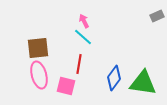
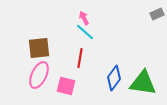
gray rectangle: moved 2 px up
pink arrow: moved 3 px up
cyan line: moved 2 px right, 5 px up
brown square: moved 1 px right
red line: moved 1 px right, 6 px up
pink ellipse: rotated 40 degrees clockwise
